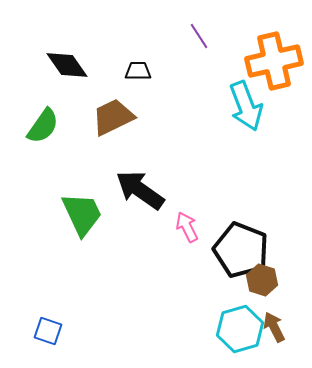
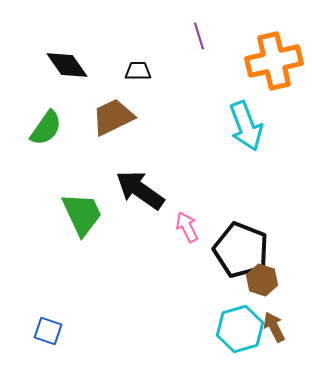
purple line: rotated 16 degrees clockwise
cyan arrow: moved 20 px down
green semicircle: moved 3 px right, 2 px down
